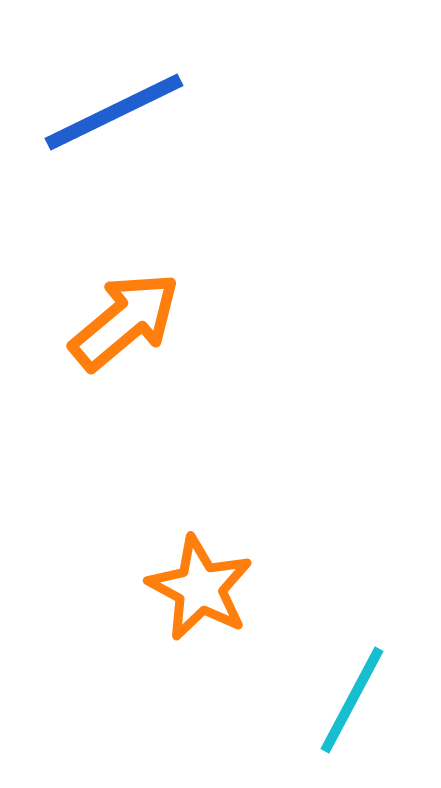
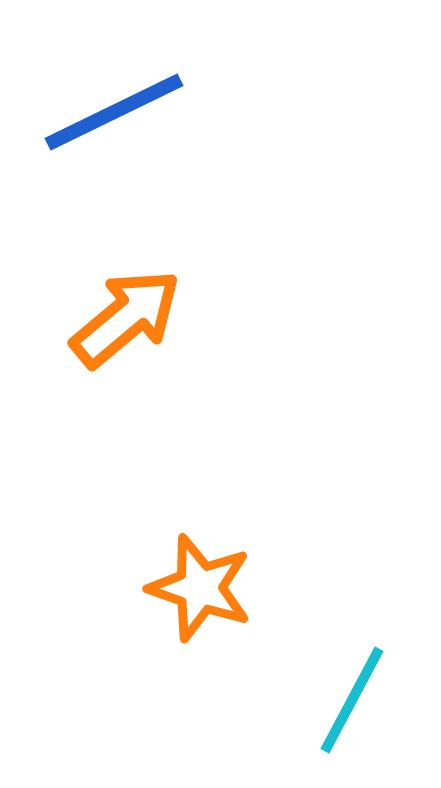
orange arrow: moved 1 px right, 3 px up
orange star: rotated 9 degrees counterclockwise
